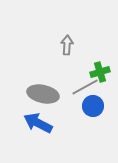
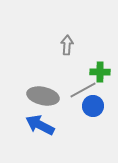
green cross: rotated 18 degrees clockwise
gray line: moved 2 px left, 3 px down
gray ellipse: moved 2 px down
blue arrow: moved 2 px right, 2 px down
